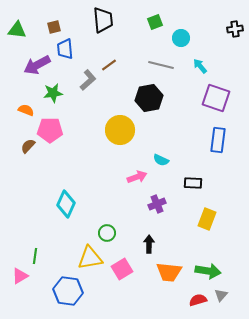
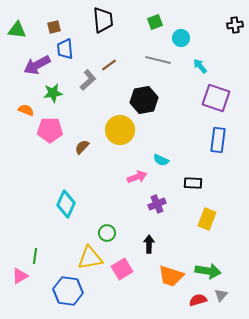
black cross: moved 4 px up
gray line: moved 3 px left, 5 px up
black hexagon: moved 5 px left, 2 px down
brown semicircle: moved 54 px right, 1 px down
orange trapezoid: moved 2 px right, 4 px down; rotated 12 degrees clockwise
